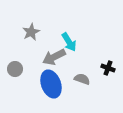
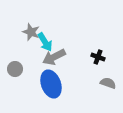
gray star: rotated 24 degrees counterclockwise
cyan arrow: moved 24 px left
black cross: moved 10 px left, 11 px up
gray semicircle: moved 26 px right, 4 px down
